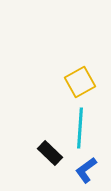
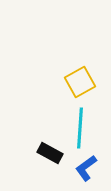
black rectangle: rotated 15 degrees counterclockwise
blue L-shape: moved 2 px up
